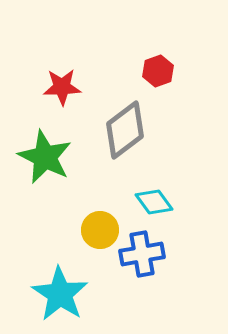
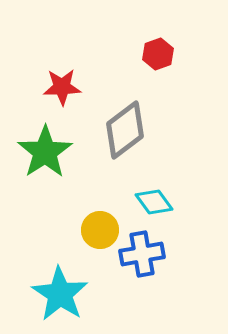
red hexagon: moved 17 px up
green star: moved 5 px up; rotated 12 degrees clockwise
